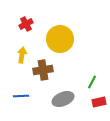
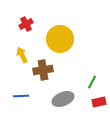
yellow arrow: rotated 35 degrees counterclockwise
